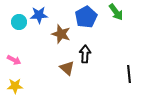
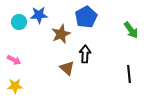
green arrow: moved 15 px right, 18 px down
brown star: rotated 30 degrees clockwise
